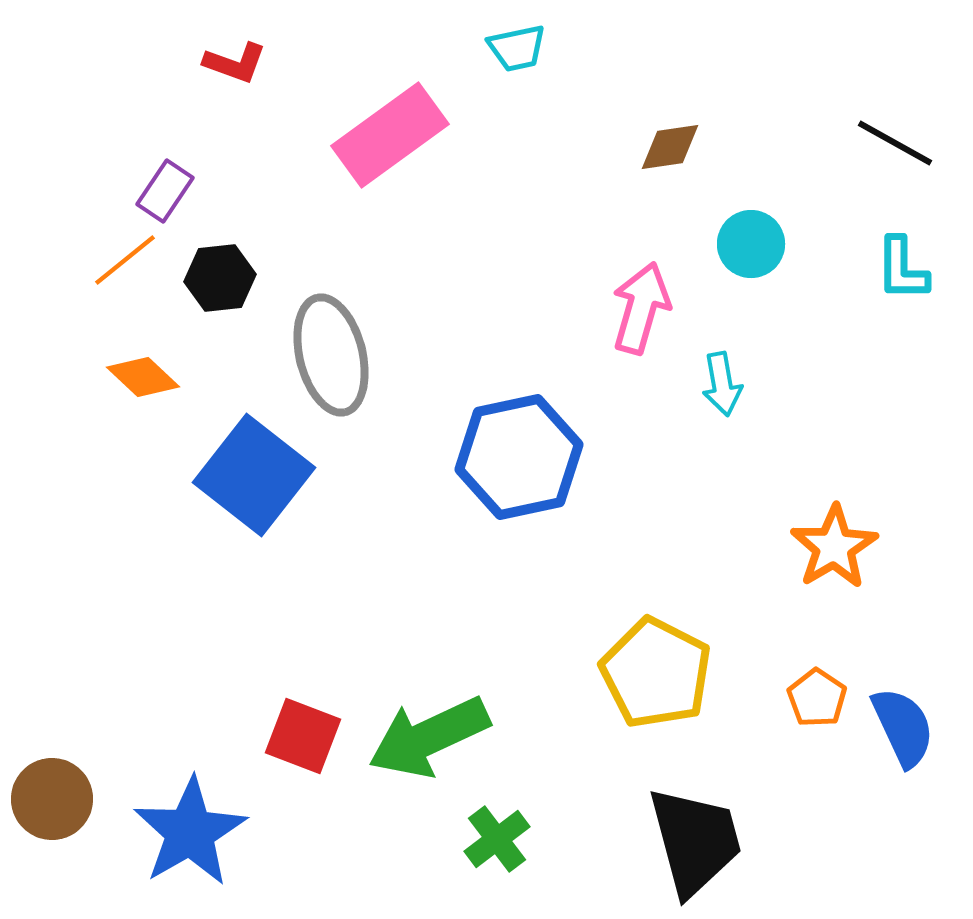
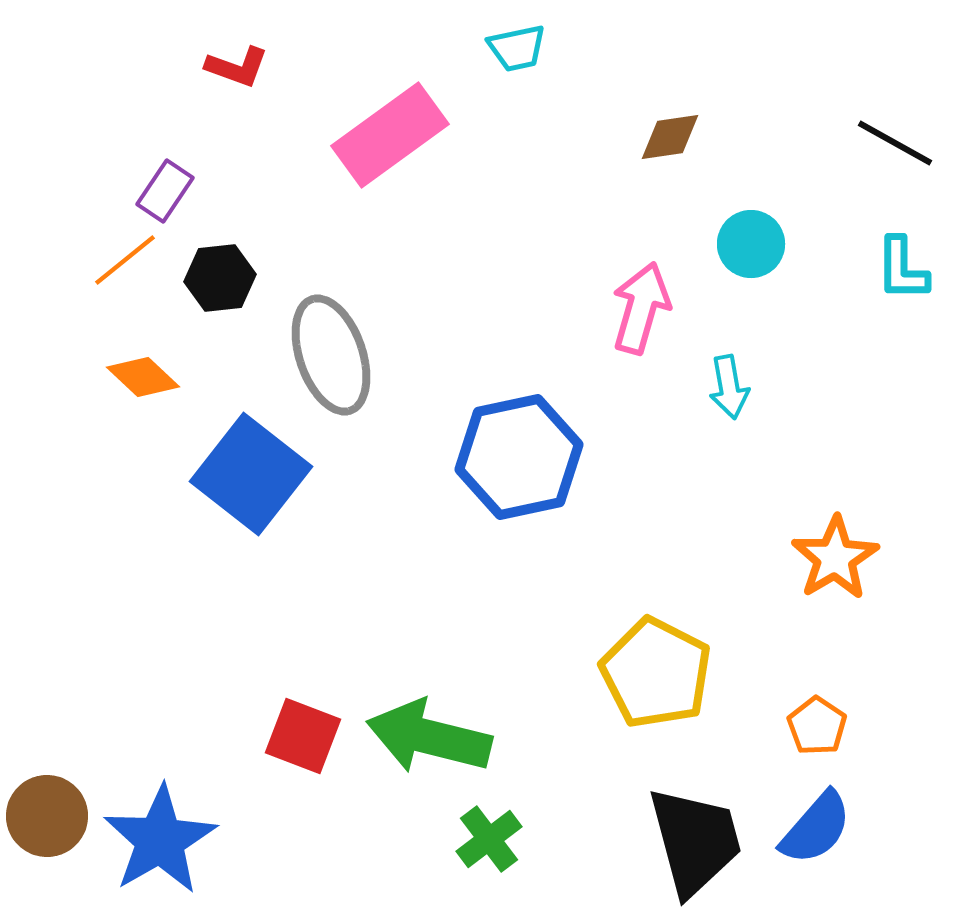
red L-shape: moved 2 px right, 4 px down
brown diamond: moved 10 px up
gray ellipse: rotated 5 degrees counterclockwise
cyan arrow: moved 7 px right, 3 px down
blue square: moved 3 px left, 1 px up
orange star: moved 1 px right, 11 px down
orange pentagon: moved 28 px down
blue semicircle: moved 87 px left, 101 px down; rotated 66 degrees clockwise
green arrow: rotated 39 degrees clockwise
brown circle: moved 5 px left, 17 px down
blue star: moved 30 px left, 8 px down
green cross: moved 8 px left
